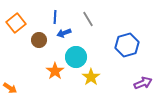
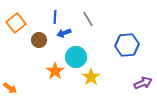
blue hexagon: rotated 10 degrees clockwise
